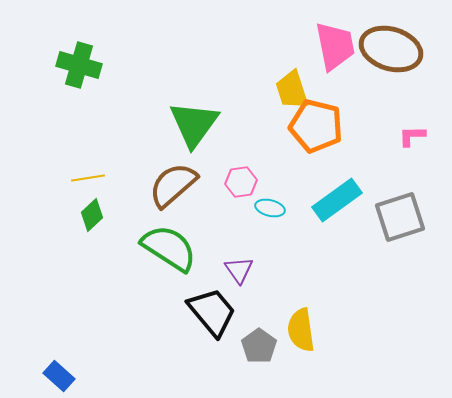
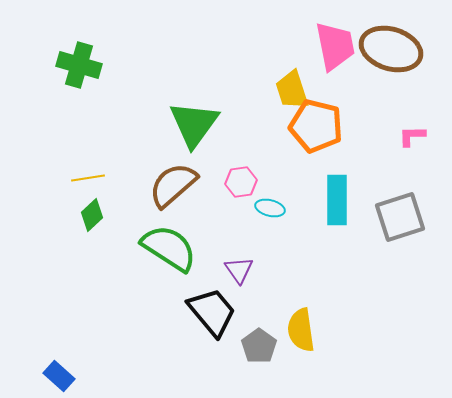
cyan rectangle: rotated 54 degrees counterclockwise
